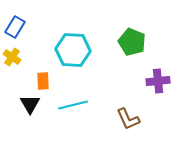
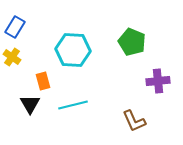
orange rectangle: rotated 12 degrees counterclockwise
brown L-shape: moved 6 px right, 2 px down
